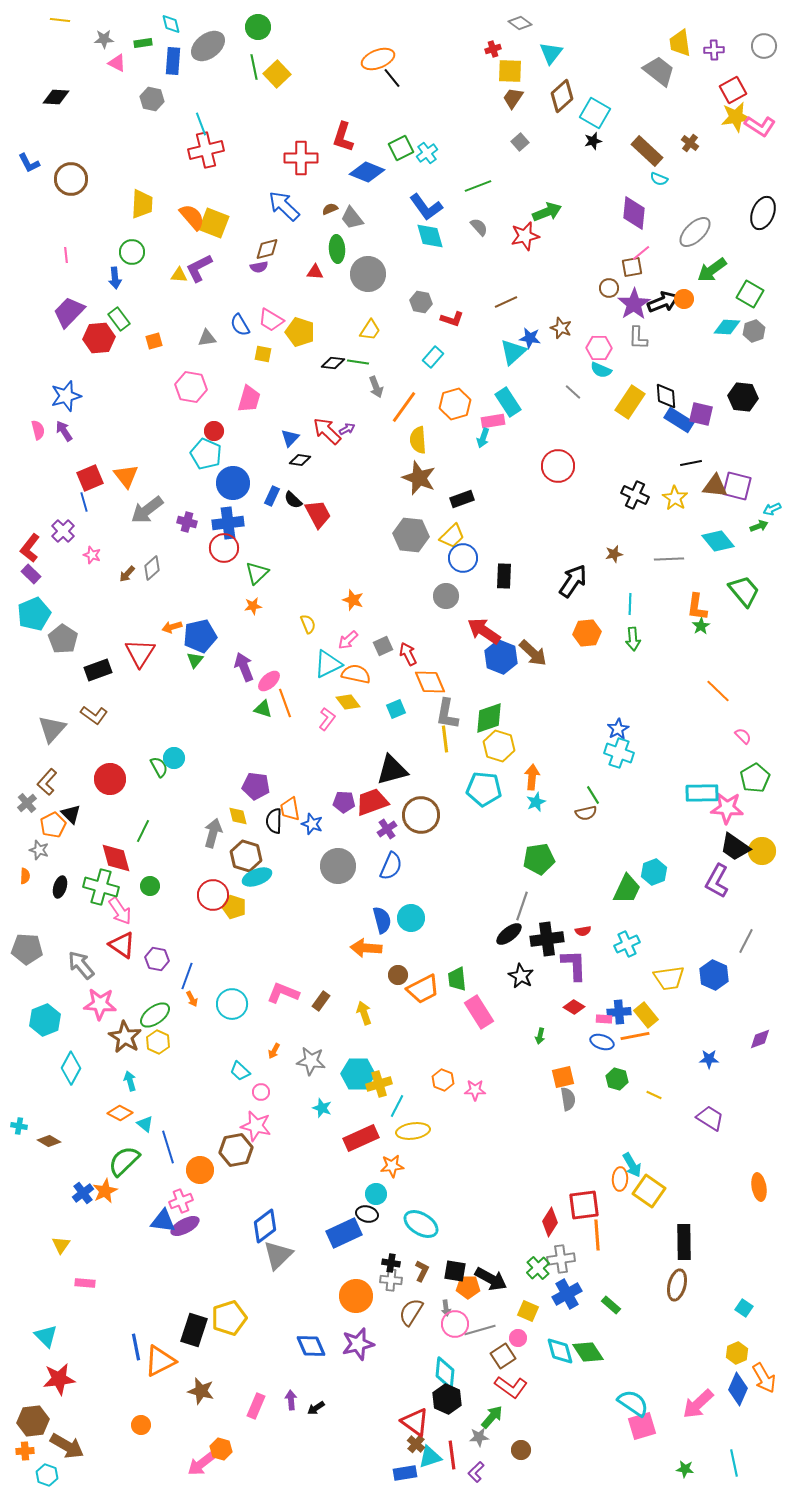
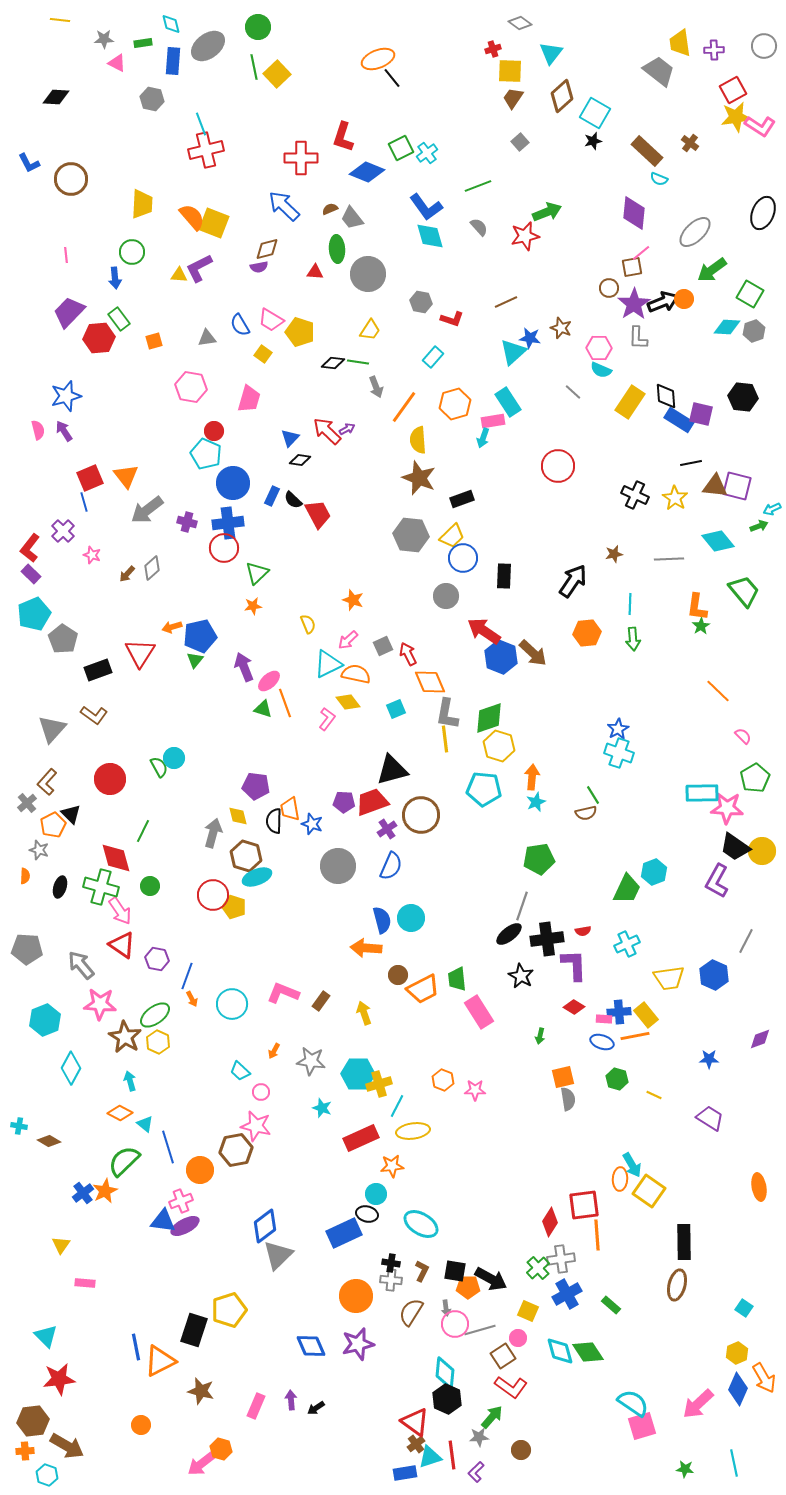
yellow square at (263, 354): rotated 24 degrees clockwise
yellow pentagon at (229, 1318): moved 8 px up
brown cross at (416, 1444): rotated 12 degrees clockwise
